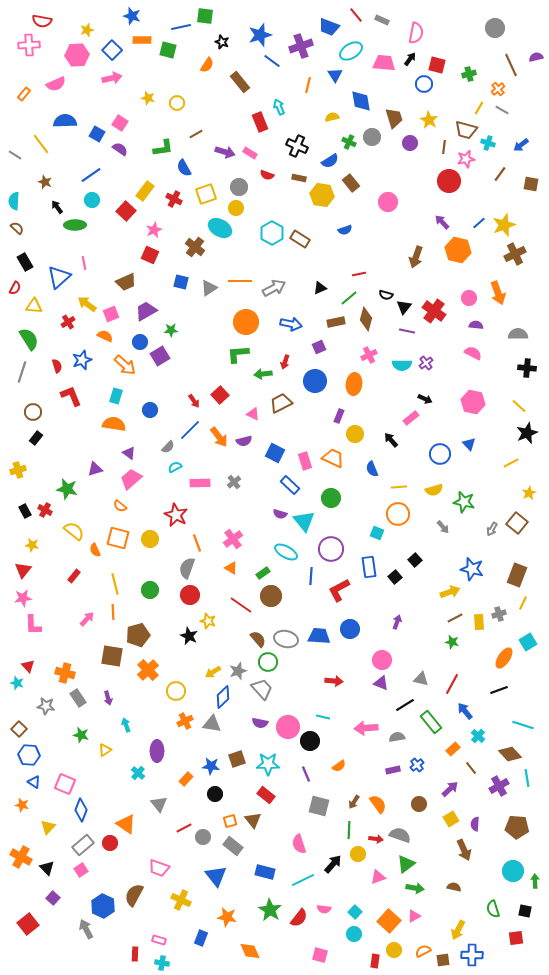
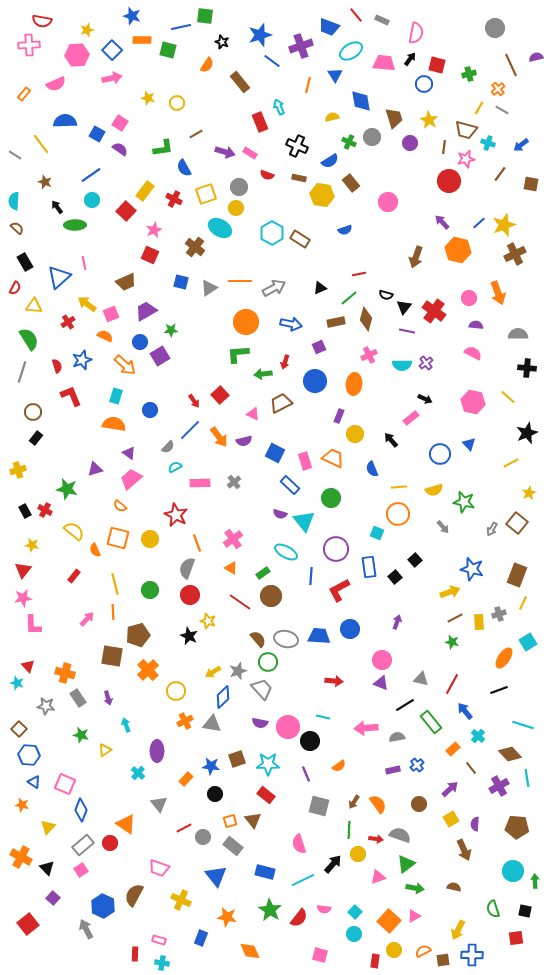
yellow line at (519, 406): moved 11 px left, 9 px up
purple circle at (331, 549): moved 5 px right
red line at (241, 605): moved 1 px left, 3 px up
